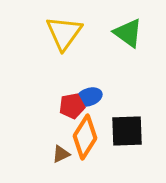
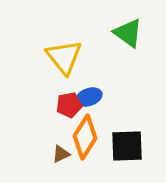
yellow triangle: moved 24 px down; rotated 15 degrees counterclockwise
red pentagon: moved 3 px left, 1 px up
black square: moved 15 px down
